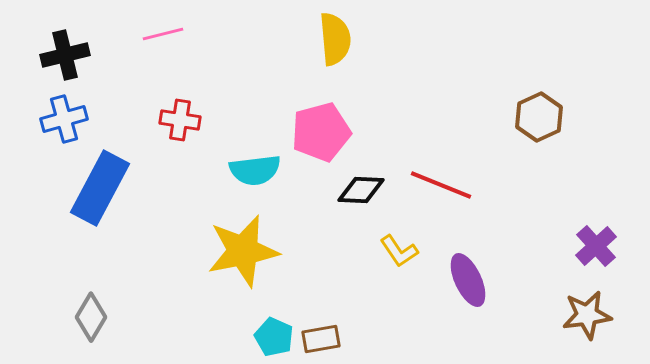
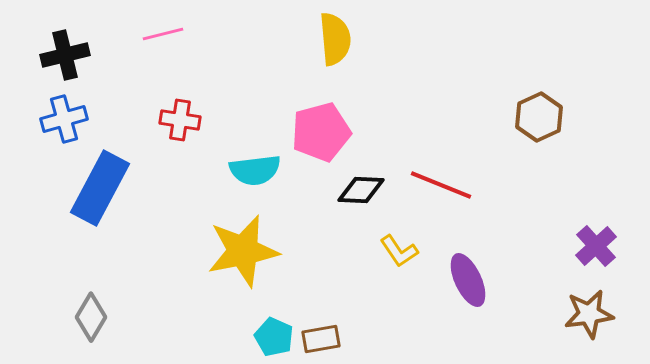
brown star: moved 2 px right, 1 px up
